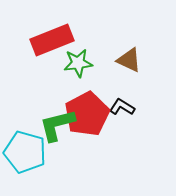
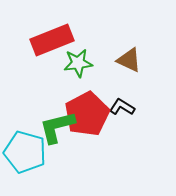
green L-shape: moved 2 px down
